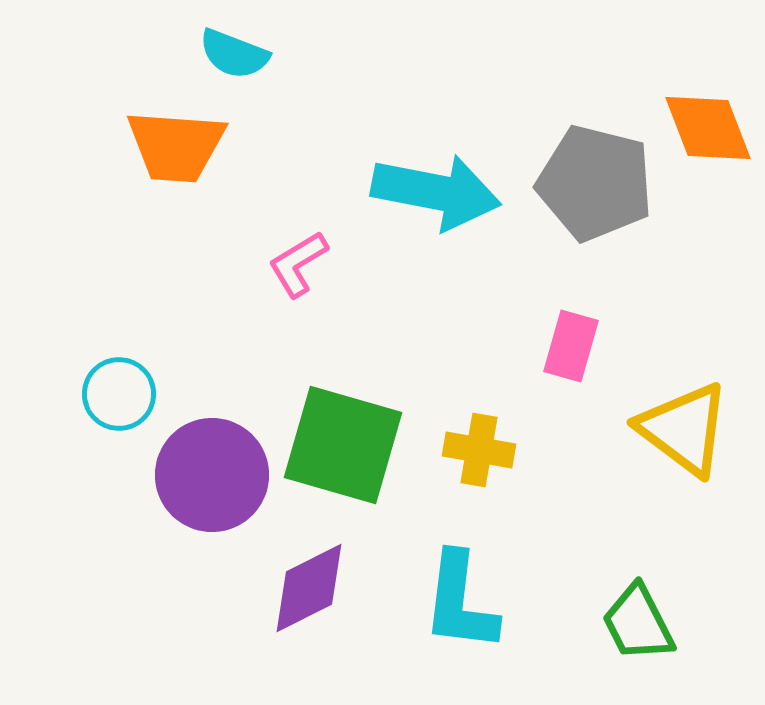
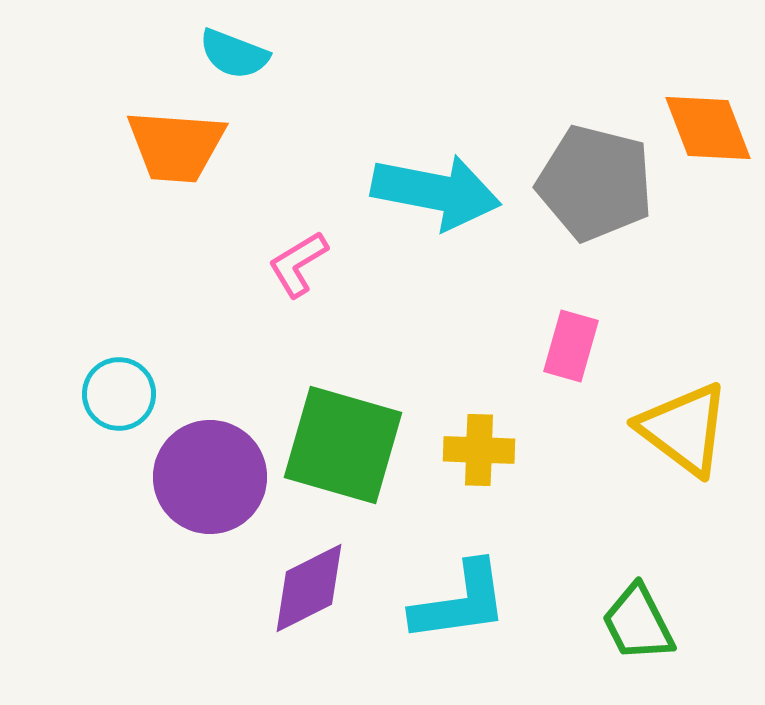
yellow cross: rotated 8 degrees counterclockwise
purple circle: moved 2 px left, 2 px down
cyan L-shape: rotated 105 degrees counterclockwise
